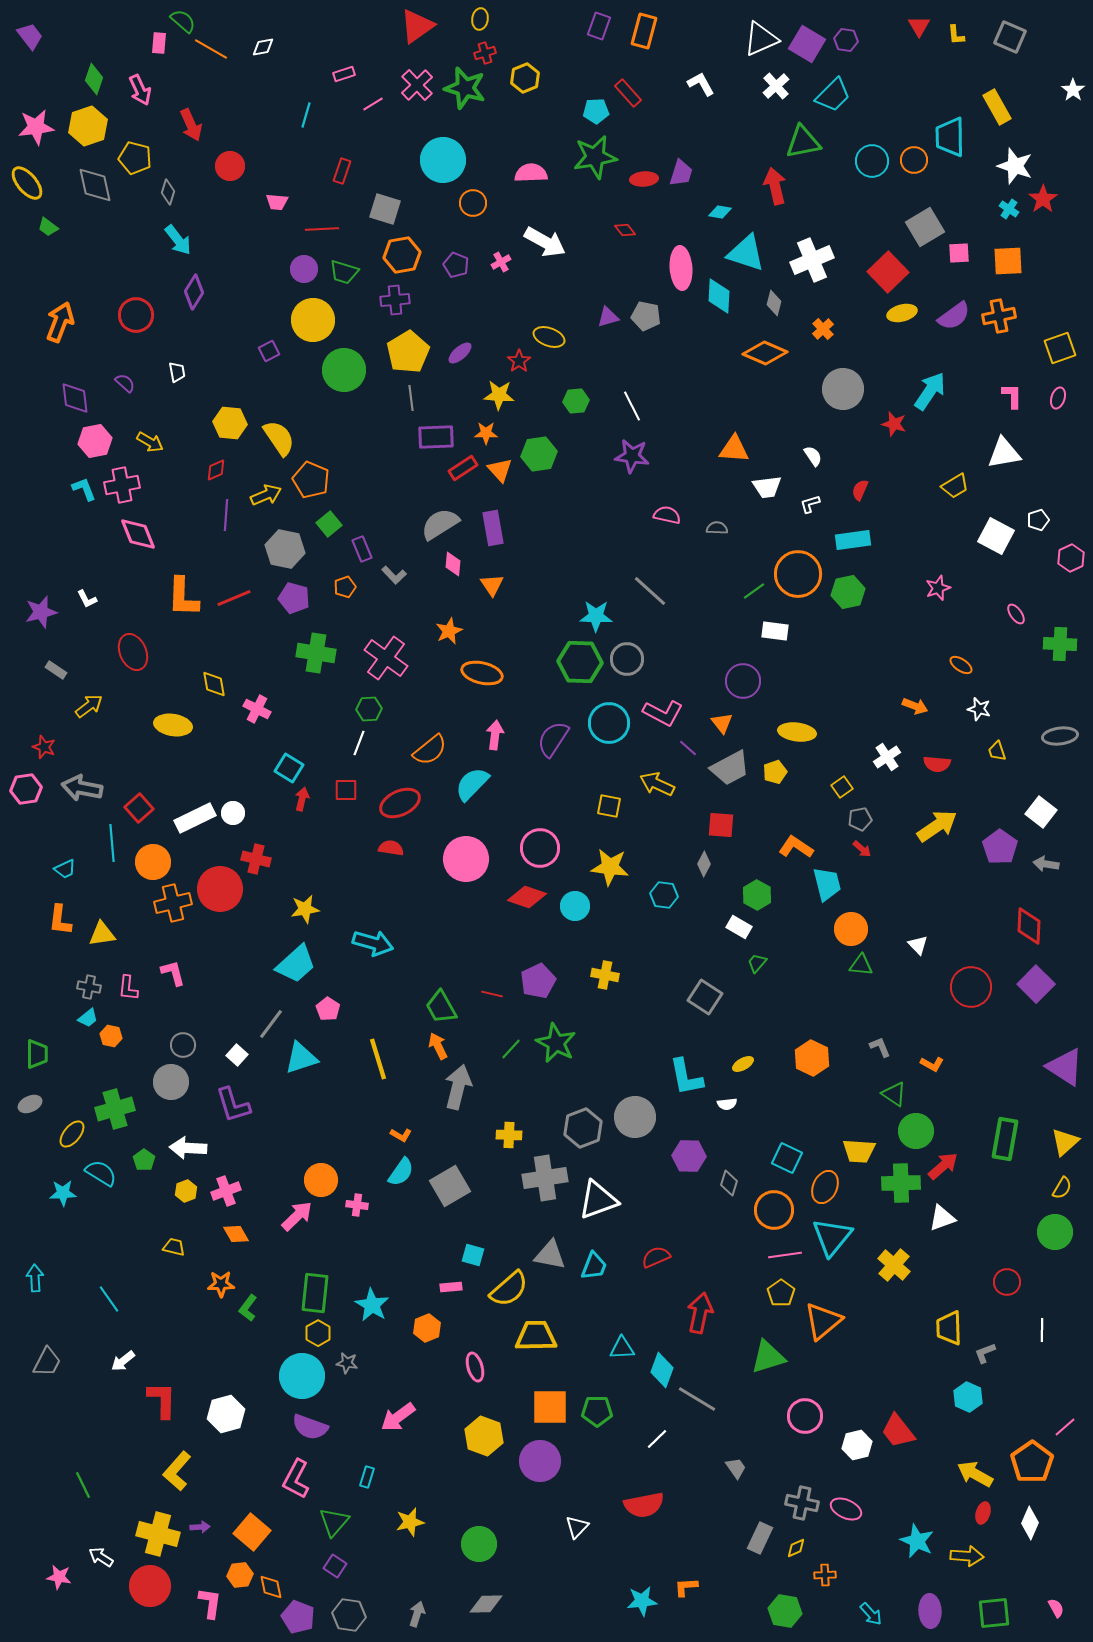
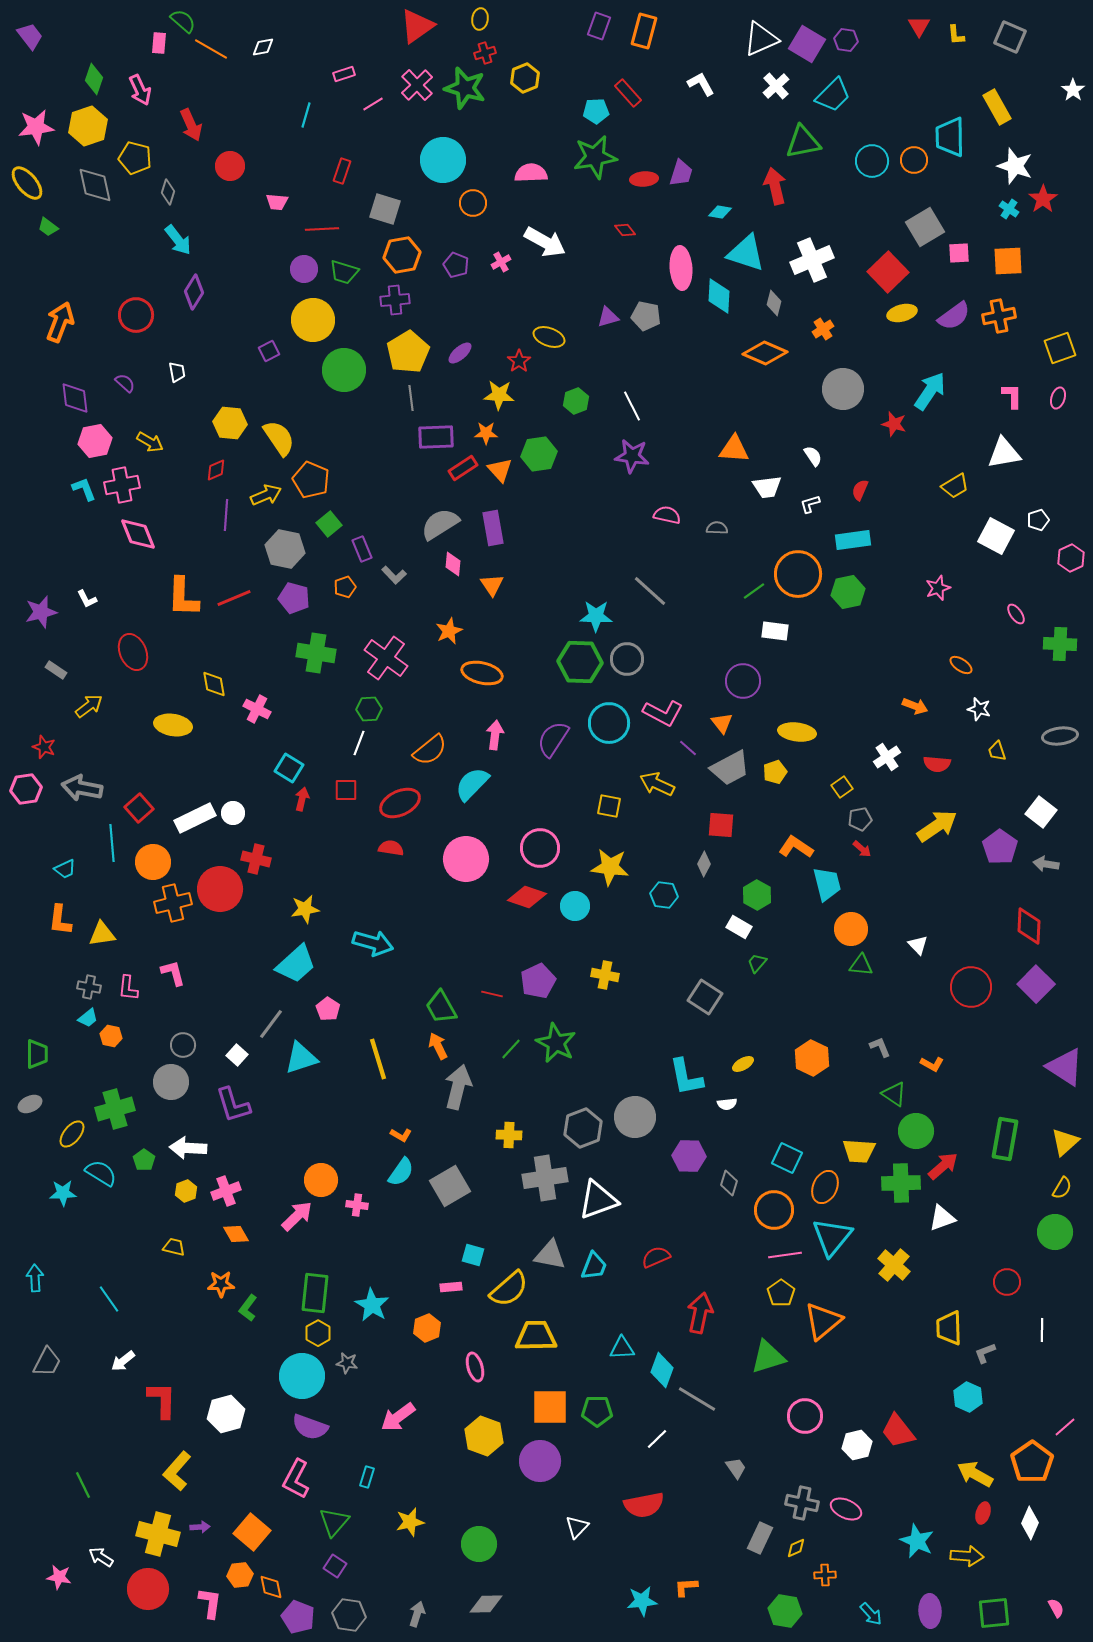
orange cross at (823, 329): rotated 10 degrees clockwise
green hexagon at (576, 401): rotated 15 degrees counterclockwise
red circle at (150, 1586): moved 2 px left, 3 px down
